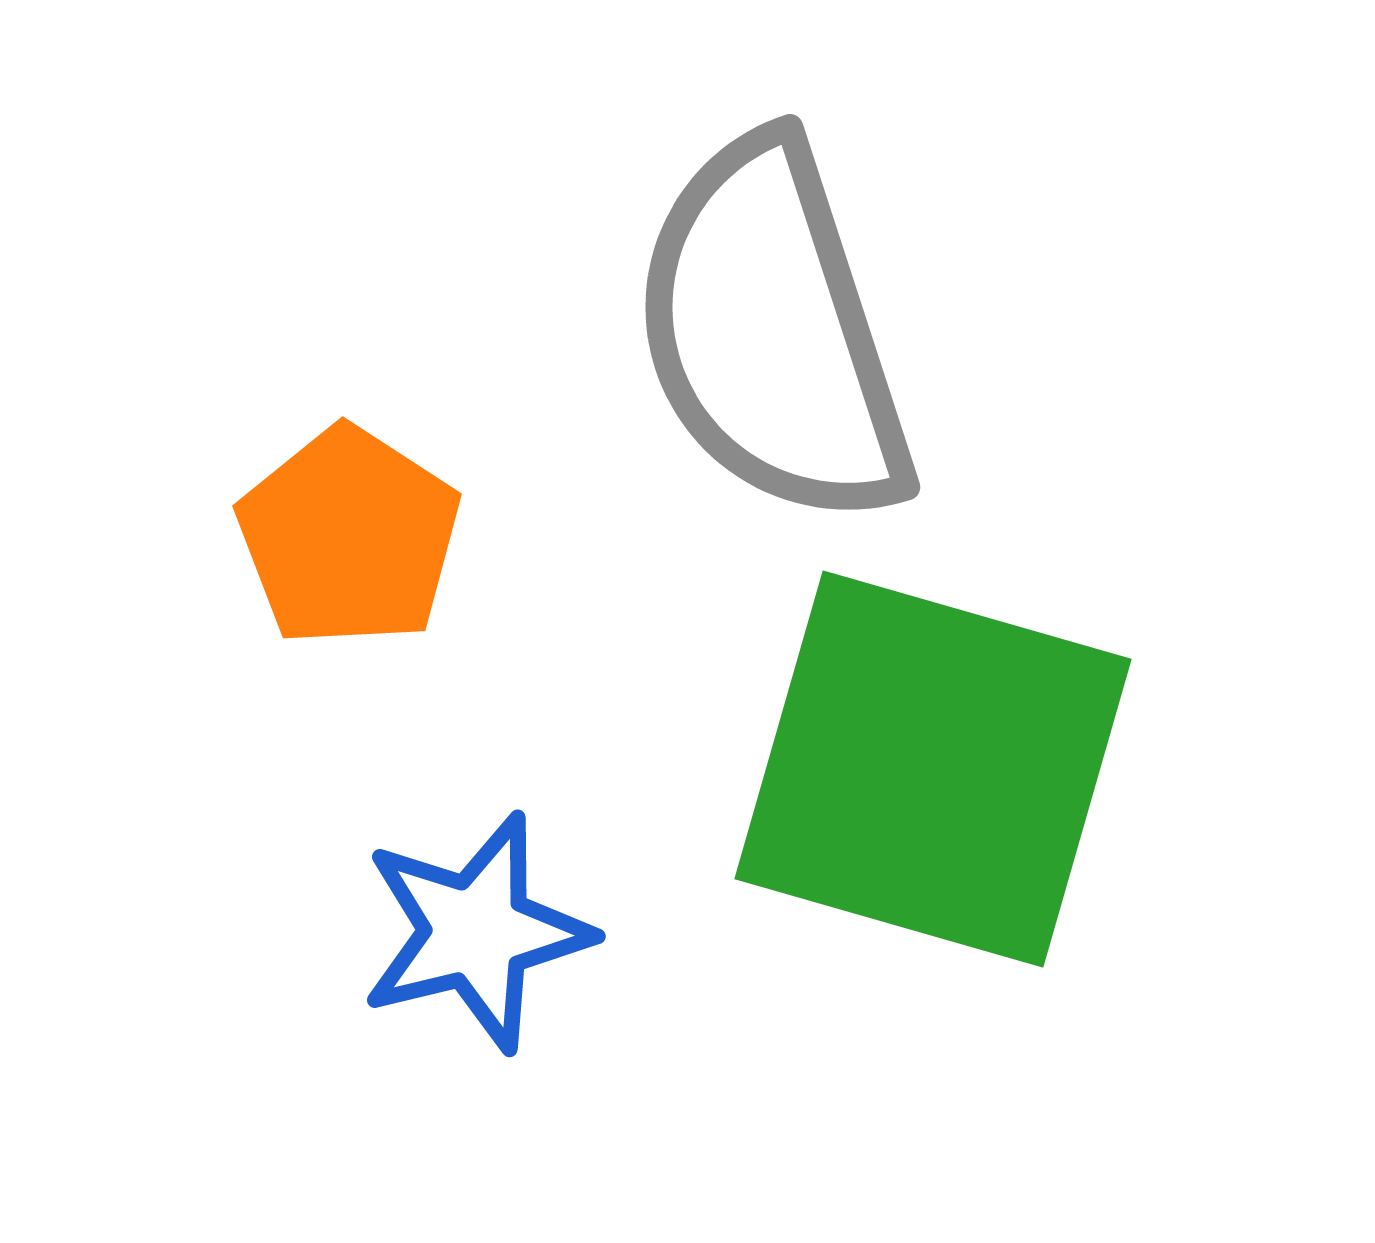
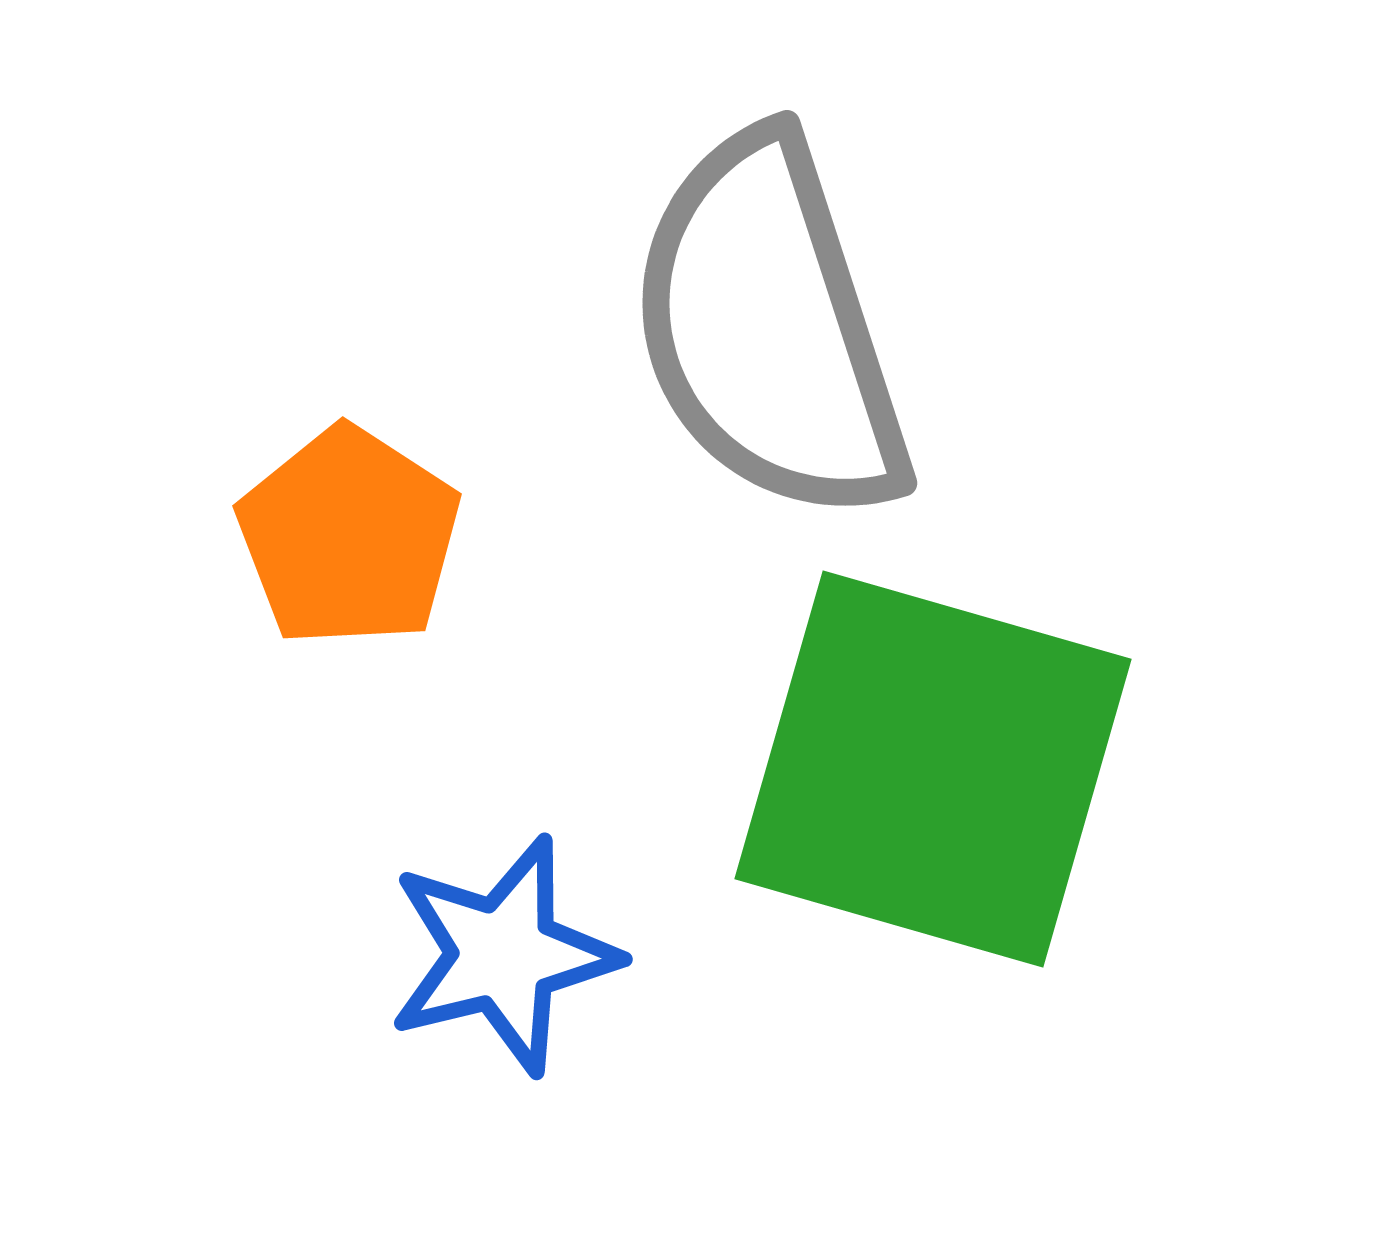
gray semicircle: moved 3 px left, 4 px up
blue star: moved 27 px right, 23 px down
